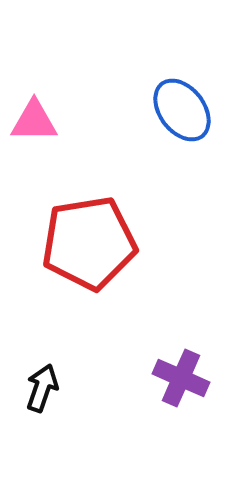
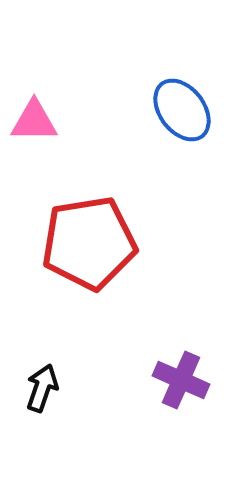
purple cross: moved 2 px down
